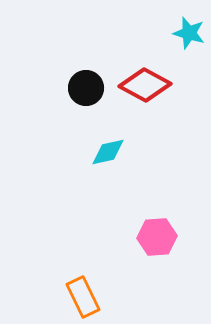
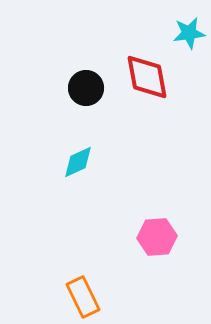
cyan star: rotated 24 degrees counterclockwise
red diamond: moved 2 px right, 8 px up; rotated 51 degrees clockwise
cyan diamond: moved 30 px left, 10 px down; rotated 12 degrees counterclockwise
